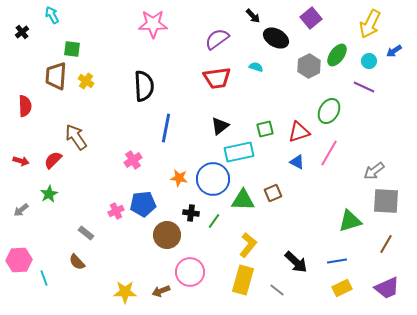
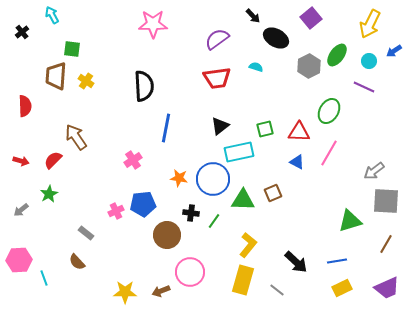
red triangle at (299, 132): rotated 20 degrees clockwise
